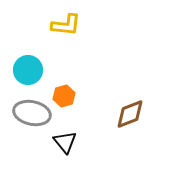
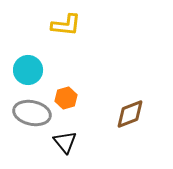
orange hexagon: moved 2 px right, 2 px down
